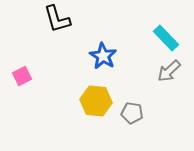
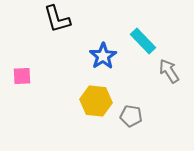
cyan rectangle: moved 23 px left, 3 px down
blue star: rotated 8 degrees clockwise
gray arrow: rotated 100 degrees clockwise
pink square: rotated 24 degrees clockwise
gray pentagon: moved 1 px left, 3 px down
